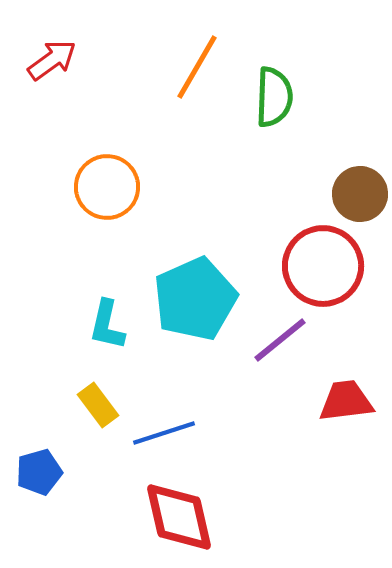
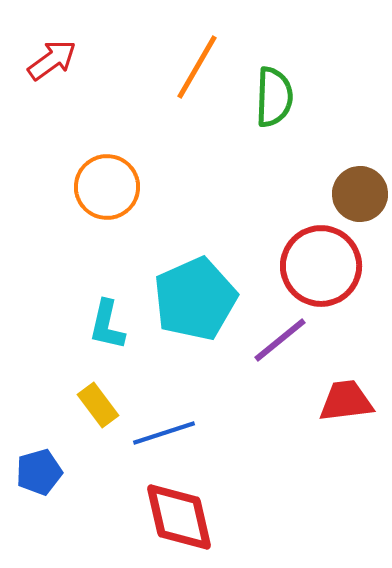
red circle: moved 2 px left
